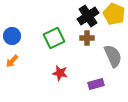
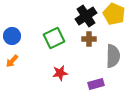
black cross: moved 2 px left
brown cross: moved 2 px right, 1 px down
gray semicircle: rotated 25 degrees clockwise
red star: rotated 21 degrees counterclockwise
